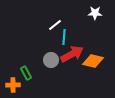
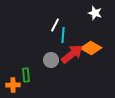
white star: rotated 16 degrees clockwise
white line: rotated 24 degrees counterclockwise
cyan line: moved 1 px left, 2 px up
red arrow: rotated 10 degrees counterclockwise
orange diamond: moved 2 px left, 13 px up; rotated 15 degrees clockwise
green rectangle: moved 2 px down; rotated 24 degrees clockwise
